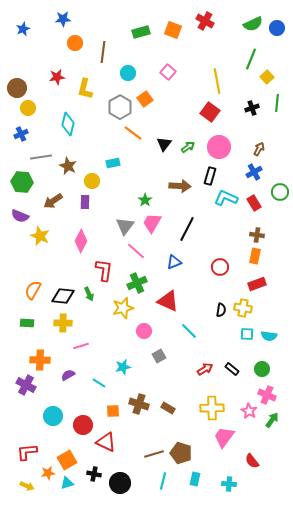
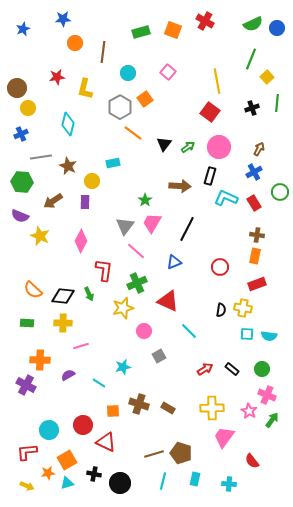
orange semicircle at (33, 290): rotated 78 degrees counterclockwise
cyan circle at (53, 416): moved 4 px left, 14 px down
